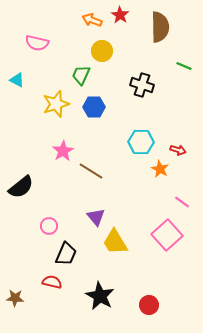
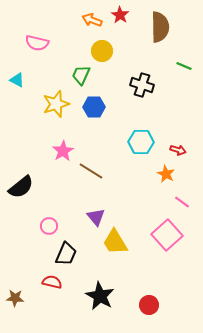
orange star: moved 6 px right, 5 px down
